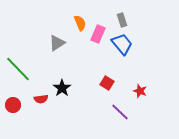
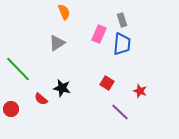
orange semicircle: moved 16 px left, 11 px up
pink rectangle: moved 1 px right
blue trapezoid: rotated 45 degrees clockwise
black star: rotated 24 degrees counterclockwise
red semicircle: rotated 48 degrees clockwise
red circle: moved 2 px left, 4 px down
